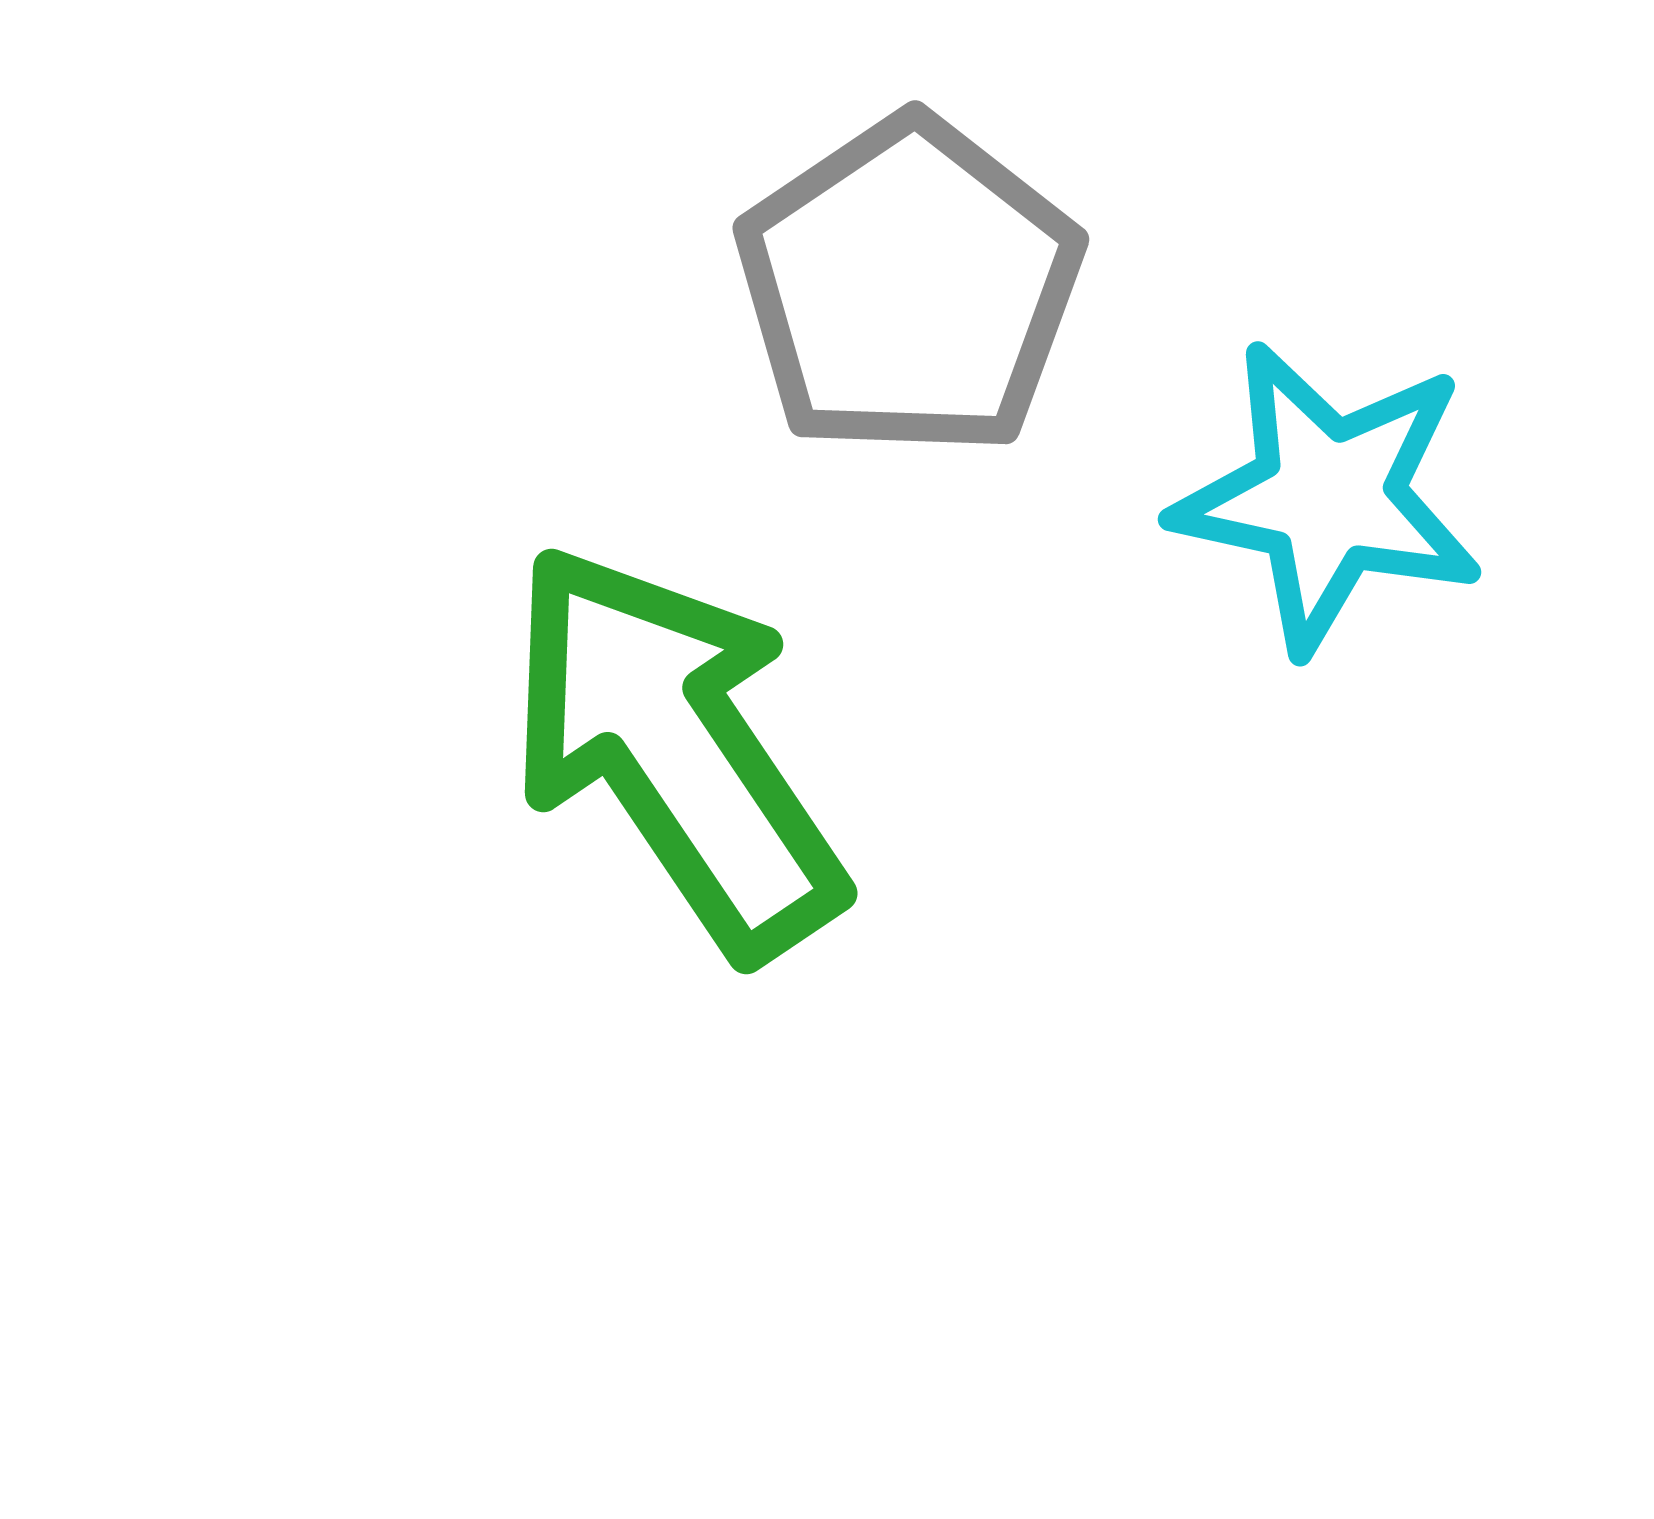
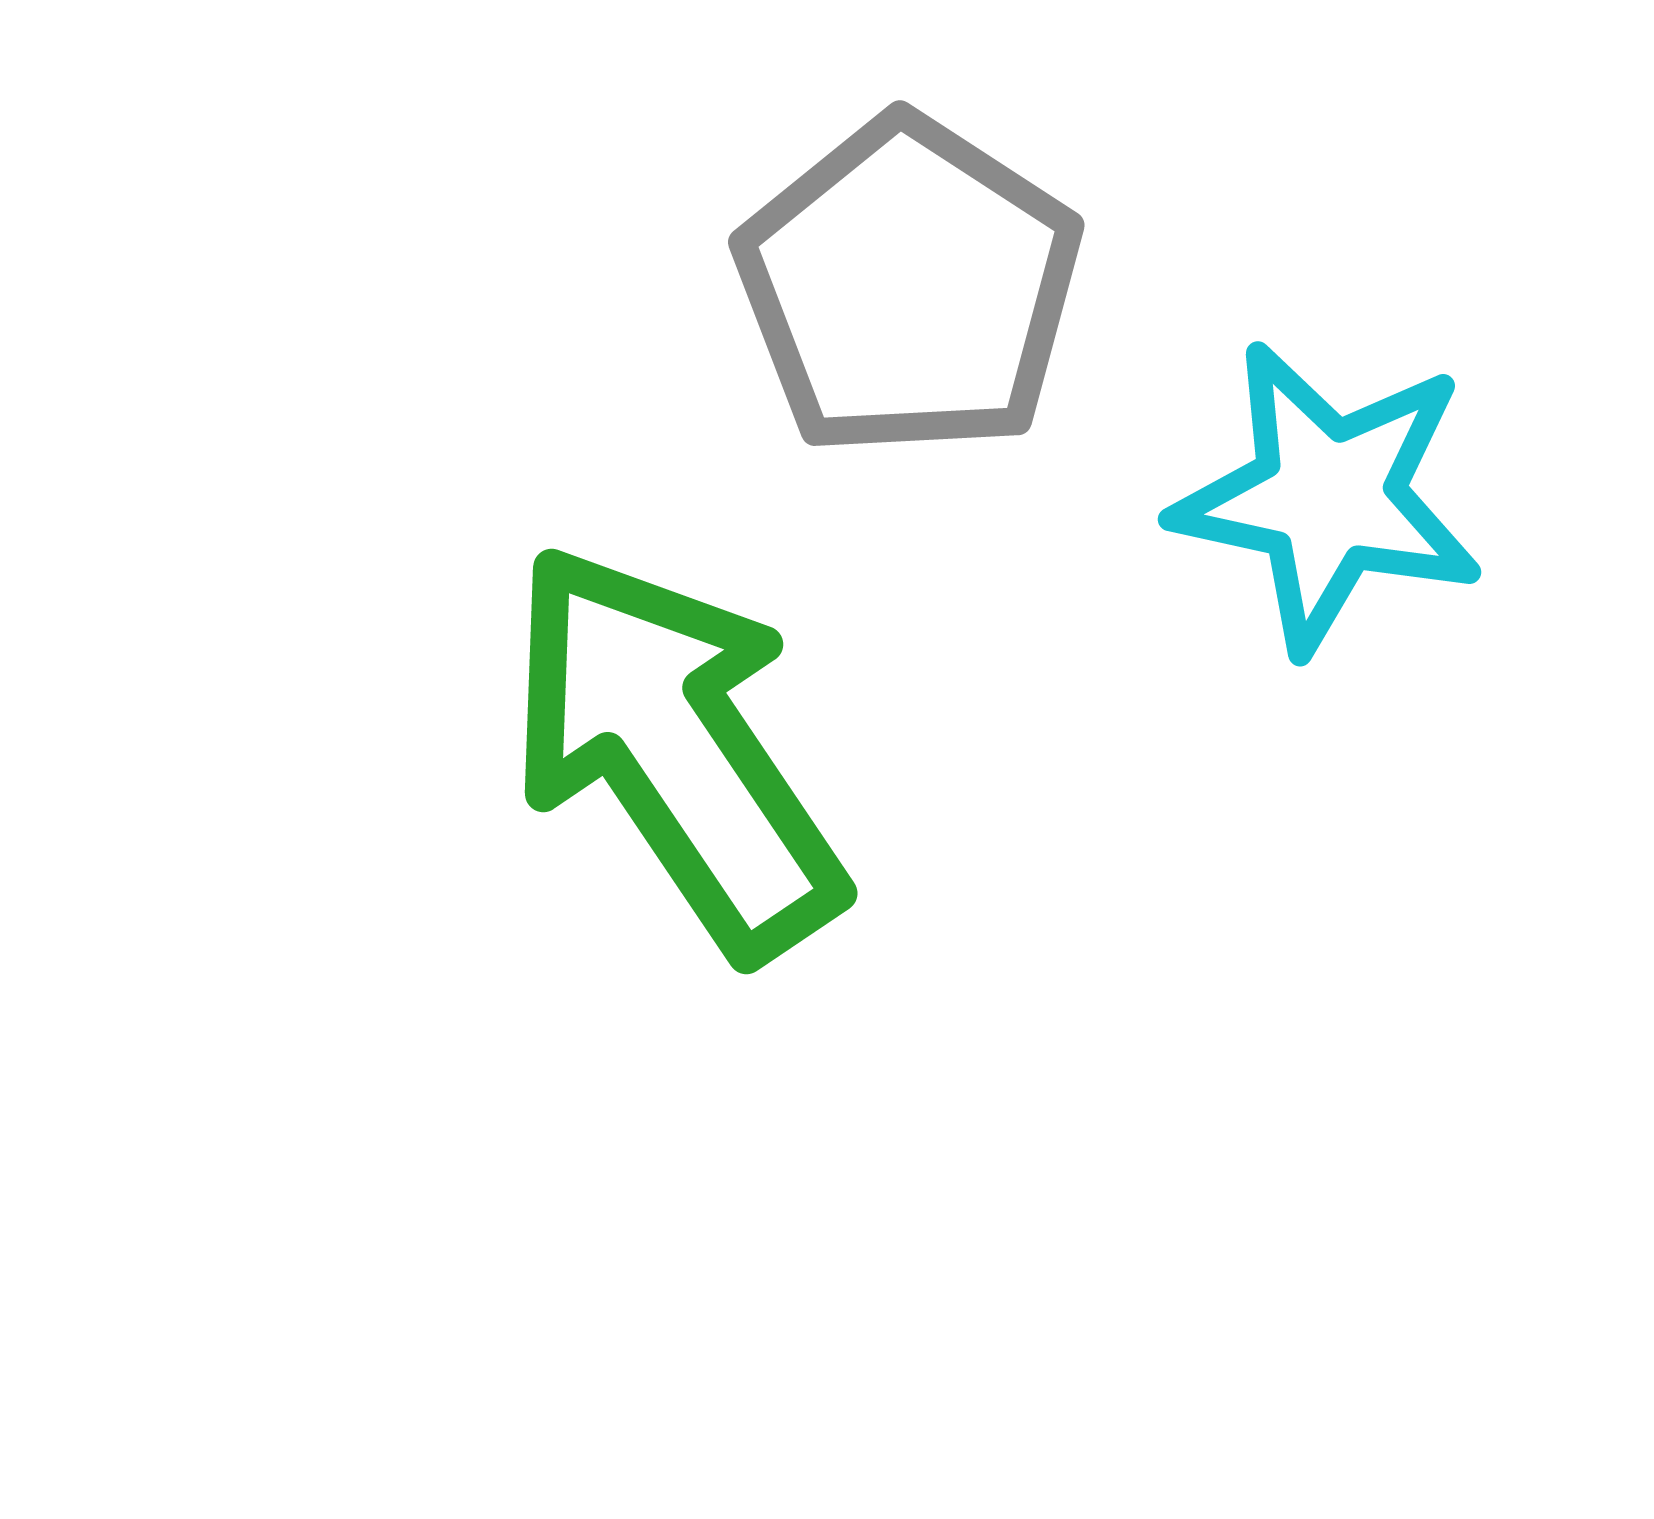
gray pentagon: rotated 5 degrees counterclockwise
